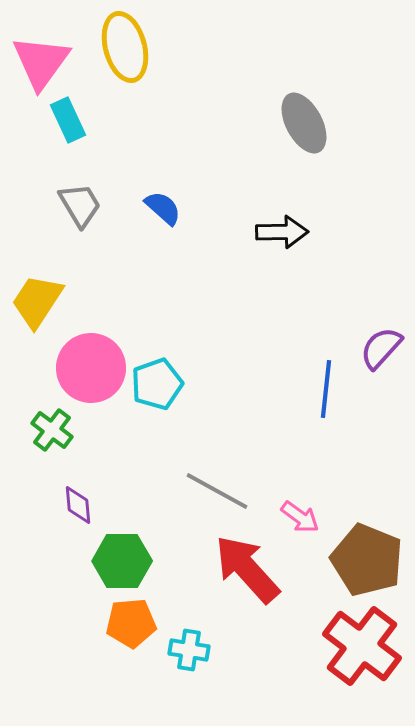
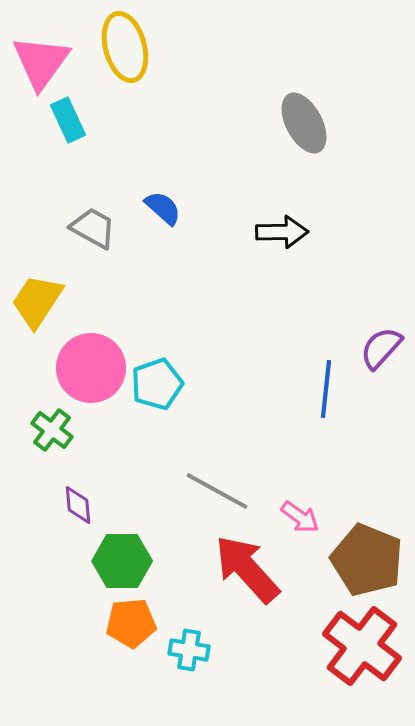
gray trapezoid: moved 13 px right, 23 px down; rotated 30 degrees counterclockwise
